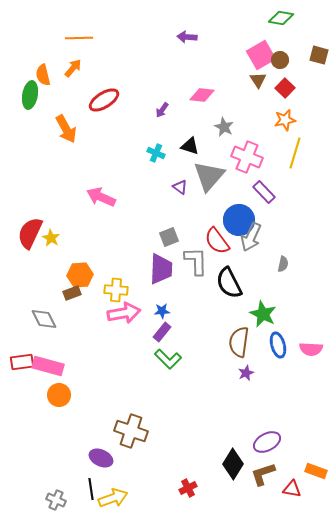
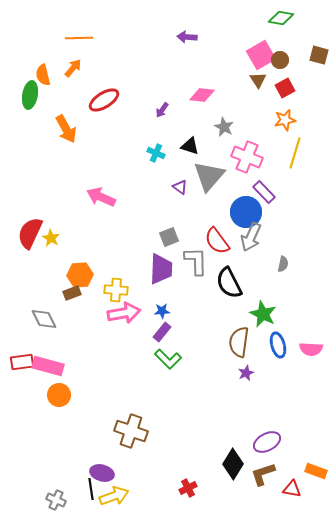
red square at (285, 88): rotated 18 degrees clockwise
blue circle at (239, 220): moved 7 px right, 8 px up
purple ellipse at (101, 458): moved 1 px right, 15 px down; rotated 10 degrees counterclockwise
yellow arrow at (113, 498): moved 1 px right, 2 px up
